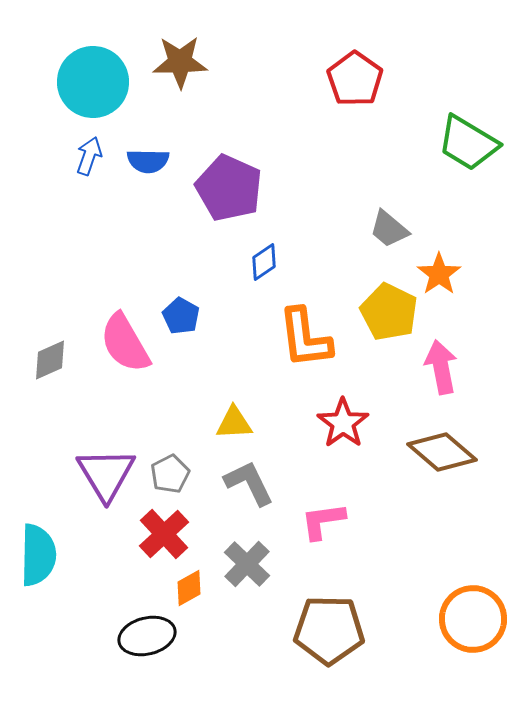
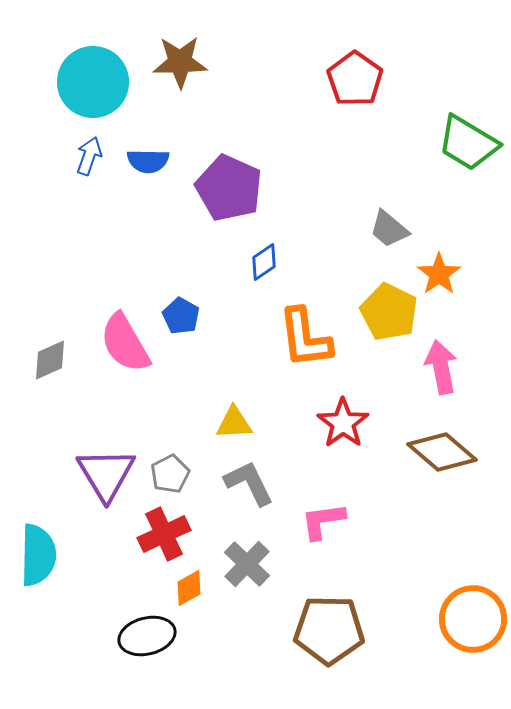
red cross: rotated 18 degrees clockwise
